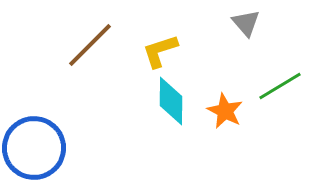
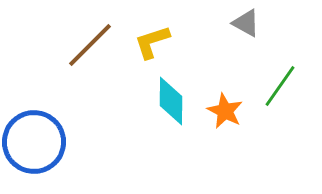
gray triangle: rotated 20 degrees counterclockwise
yellow L-shape: moved 8 px left, 9 px up
green line: rotated 24 degrees counterclockwise
blue circle: moved 6 px up
